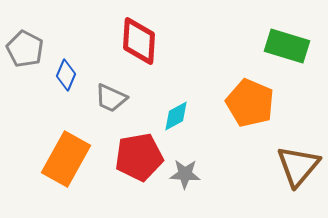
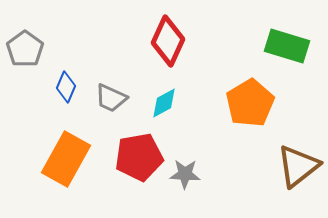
red diamond: moved 29 px right; rotated 21 degrees clockwise
gray pentagon: rotated 9 degrees clockwise
blue diamond: moved 12 px down
orange pentagon: rotated 18 degrees clockwise
cyan diamond: moved 12 px left, 13 px up
brown triangle: rotated 12 degrees clockwise
